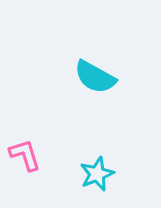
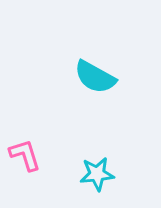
cyan star: rotated 16 degrees clockwise
